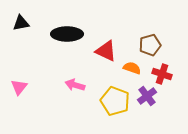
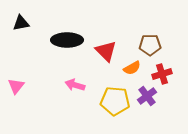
black ellipse: moved 6 px down
brown pentagon: rotated 15 degrees clockwise
red triangle: rotated 20 degrees clockwise
orange semicircle: rotated 132 degrees clockwise
red cross: rotated 36 degrees counterclockwise
pink triangle: moved 3 px left, 1 px up
yellow pentagon: rotated 16 degrees counterclockwise
